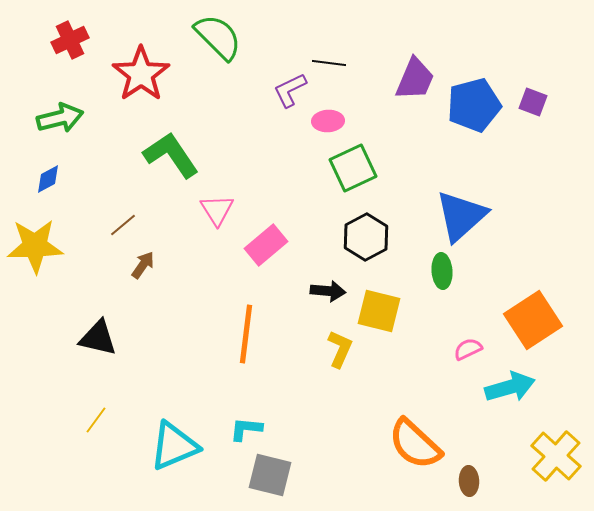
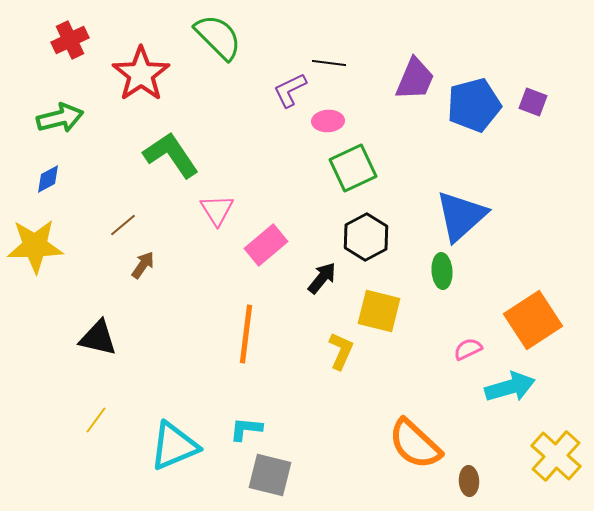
black arrow: moved 6 px left, 13 px up; rotated 56 degrees counterclockwise
yellow L-shape: moved 1 px right, 2 px down
